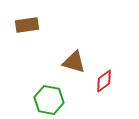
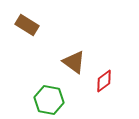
brown rectangle: rotated 40 degrees clockwise
brown triangle: rotated 20 degrees clockwise
